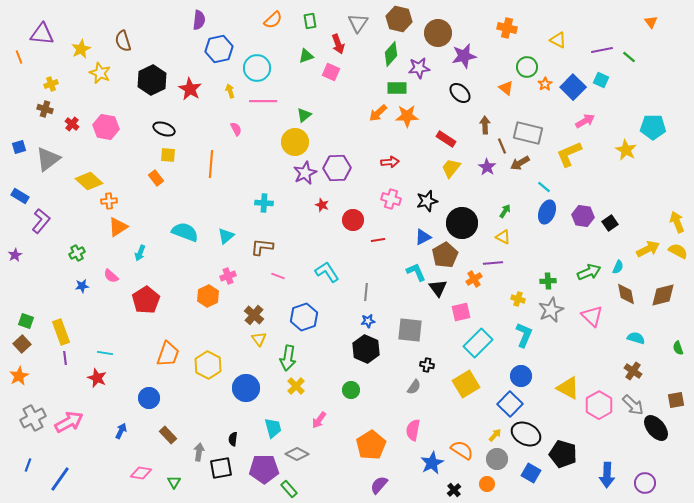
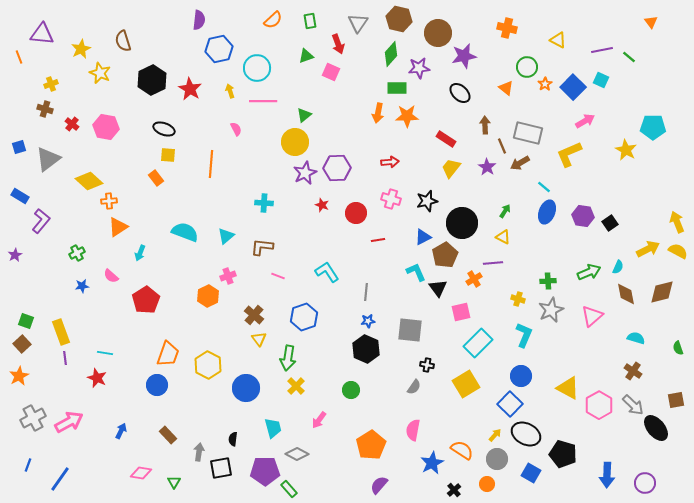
orange arrow at (378, 113): rotated 36 degrees counterclockwise
red circle at (353, 220): moved 3 px right, 7 px up
brown diamond at (663, 295): moved 1 px left, 3 px up
pink triangle at (592, 316): rotated 35 degrees clockwise
blue circle at (149, 398): moved 8 px right, 13 px up
purple pentagon at (264, 469): moved 1 px right, 2 px down
